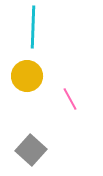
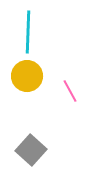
cyan line: moved 5 px left, 5 px down
pink line: moved 8 px up
